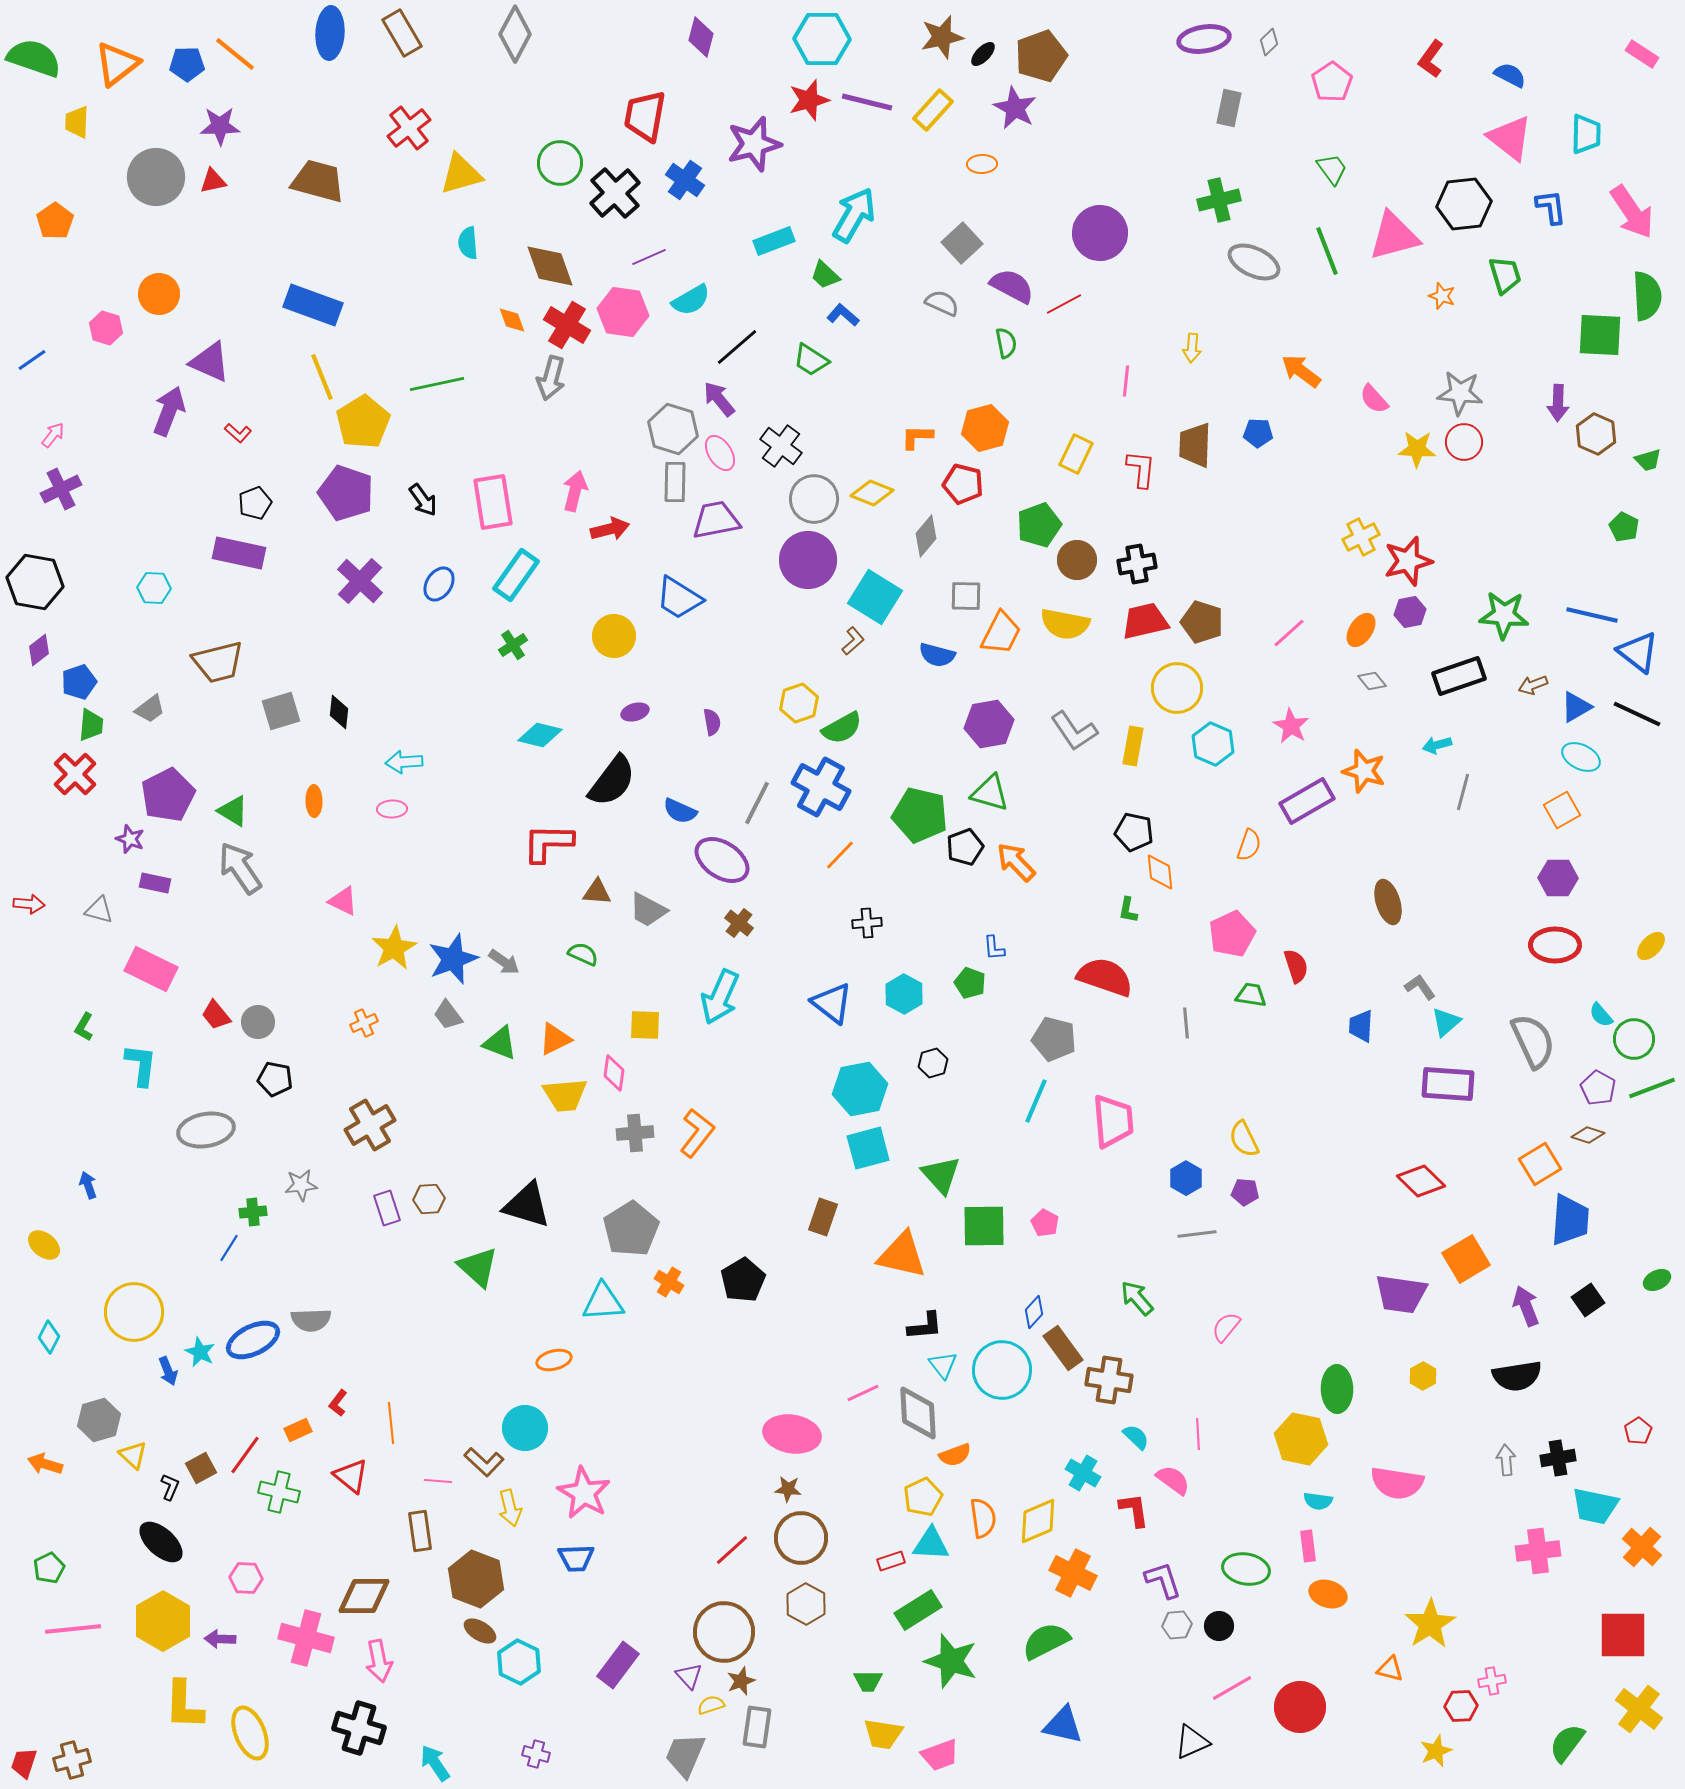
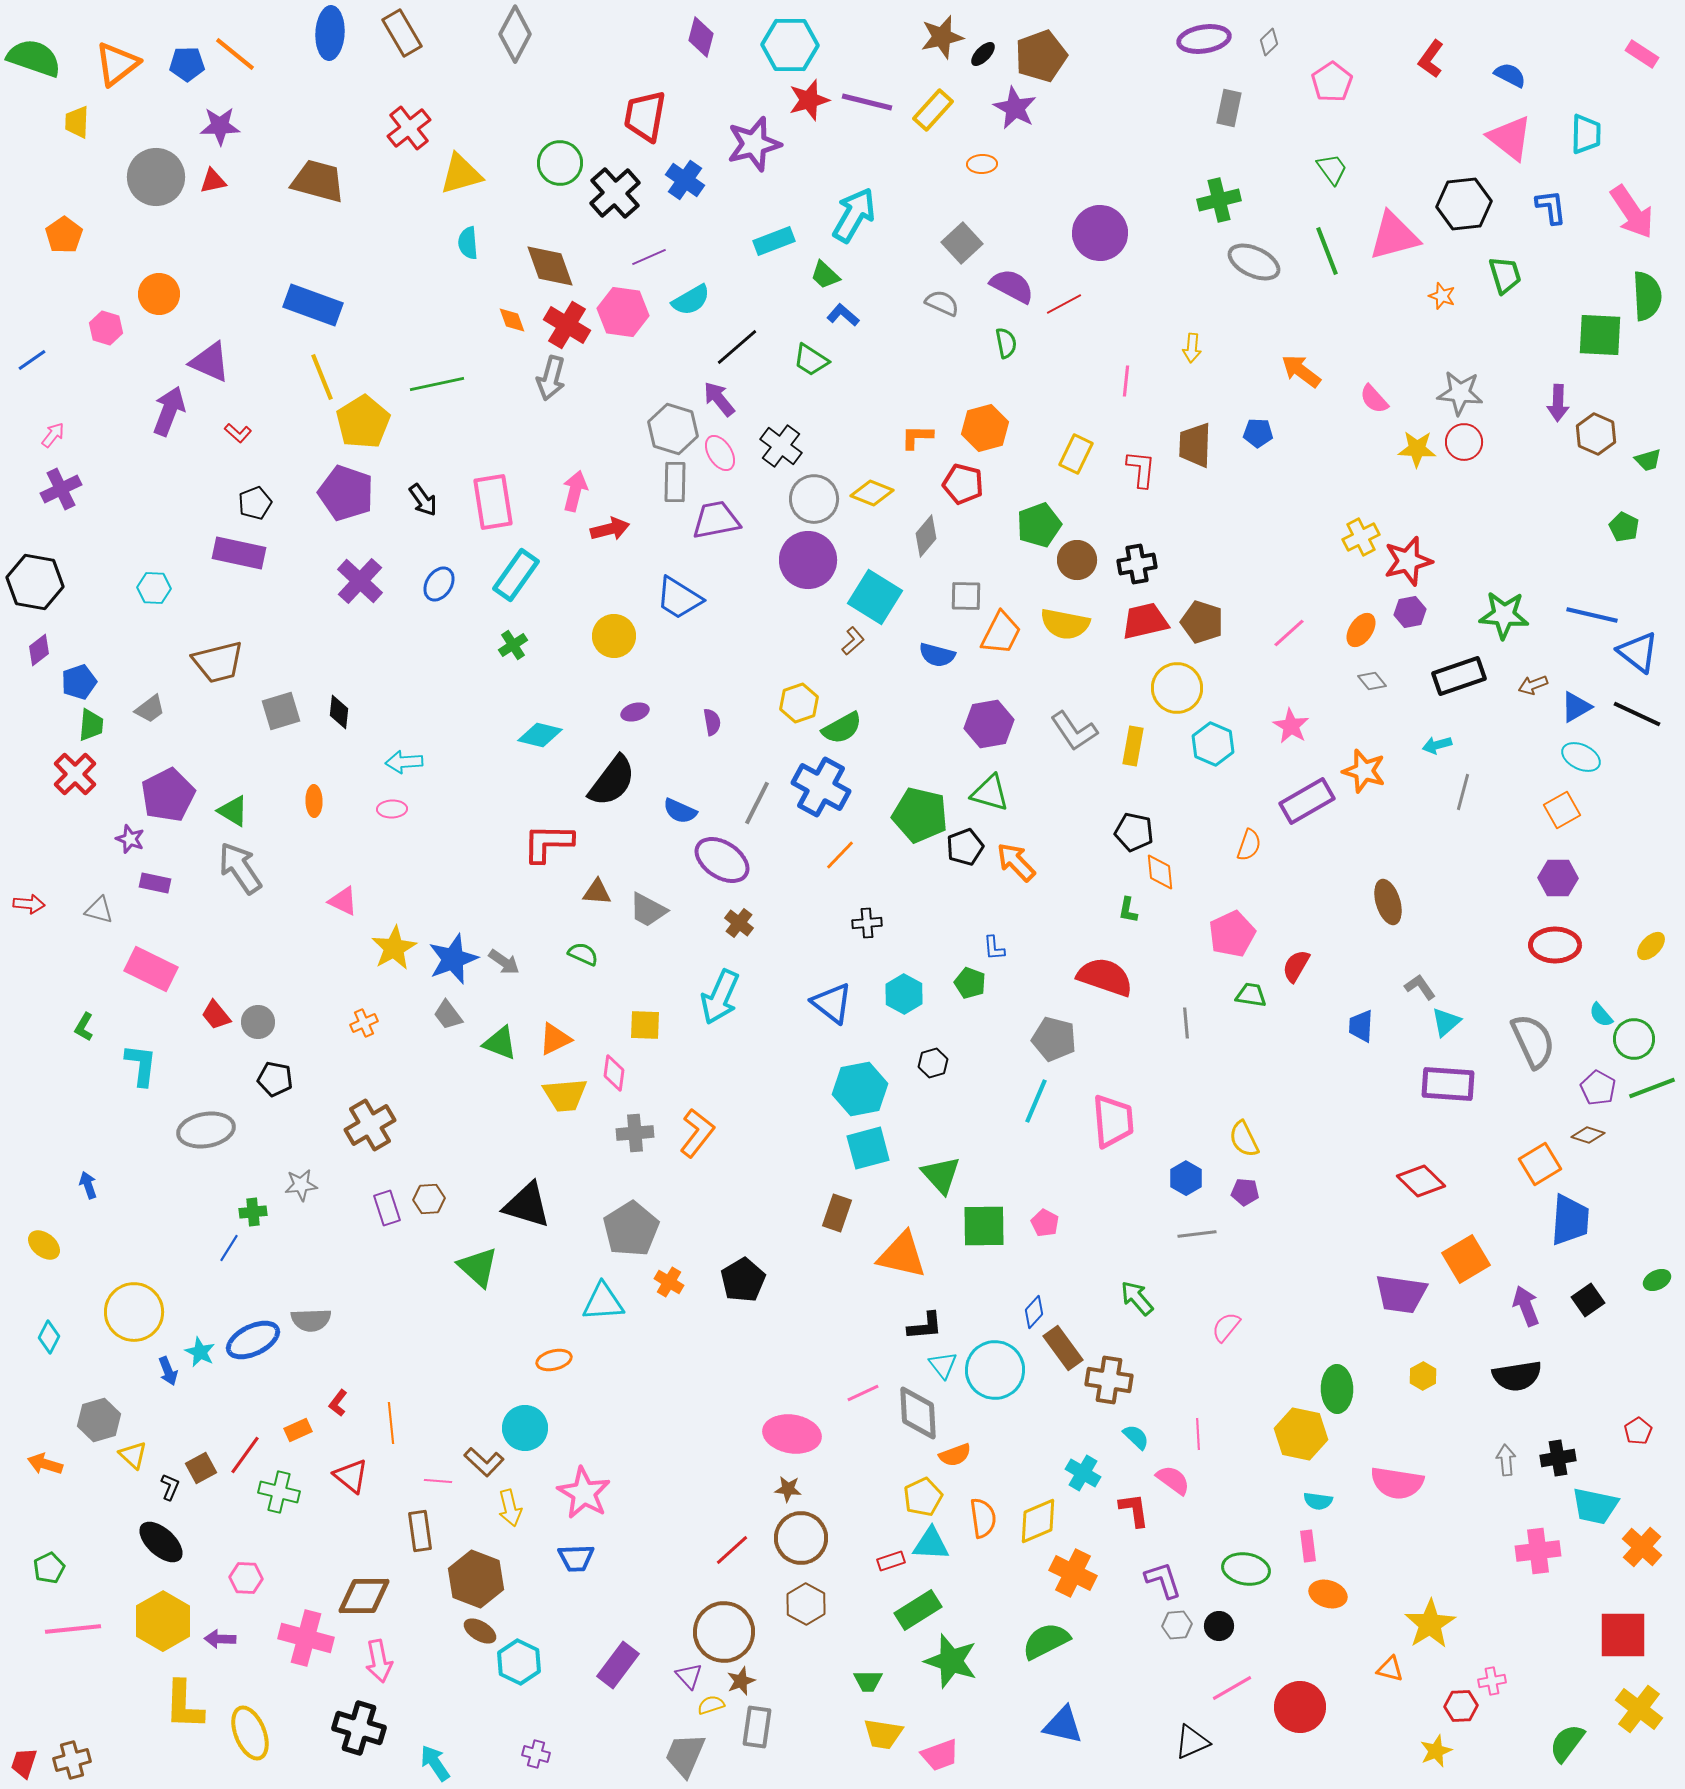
cyan hexagon at (822, 39): moved 32 px left, 6 px down
orange pentagon at (55, 221): moved 9 px right, 14 px down
red semicircle at (1296, 966): rotated 132 degrees counterclockwise
brown rectangle at (823, 1217): moved 14 px right, 4 px up
cyan circle at (1002, 1370): moved 7 px left
yellow hexagon at (1301, 1439): moved 5 px up
